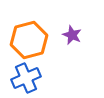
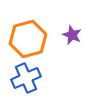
orange hexagon: moved 1 px left, 1 px up
